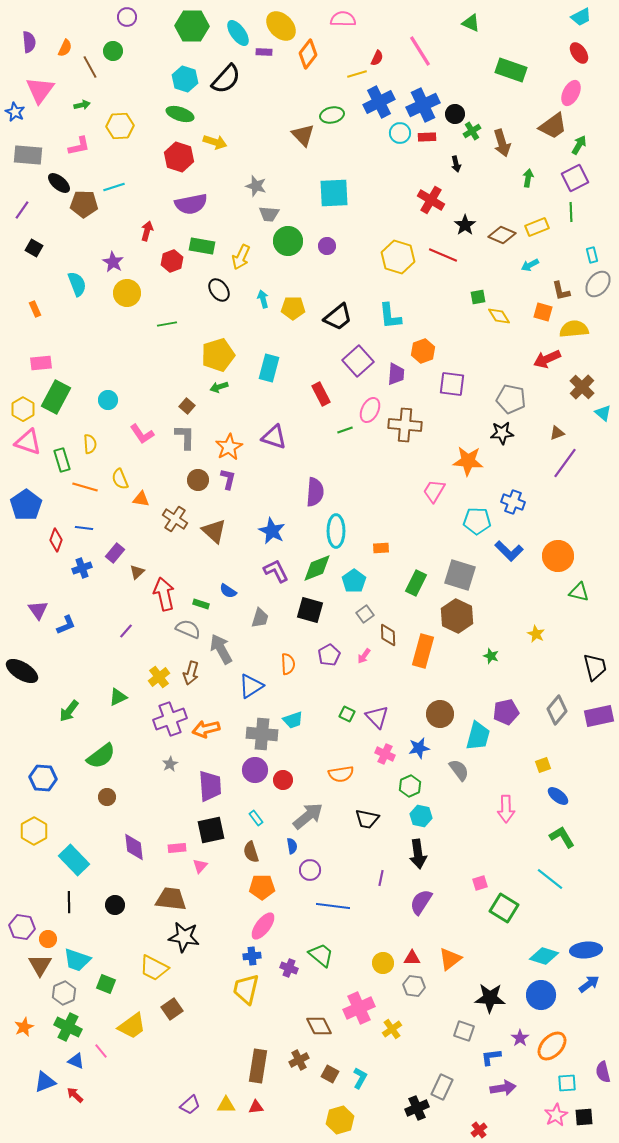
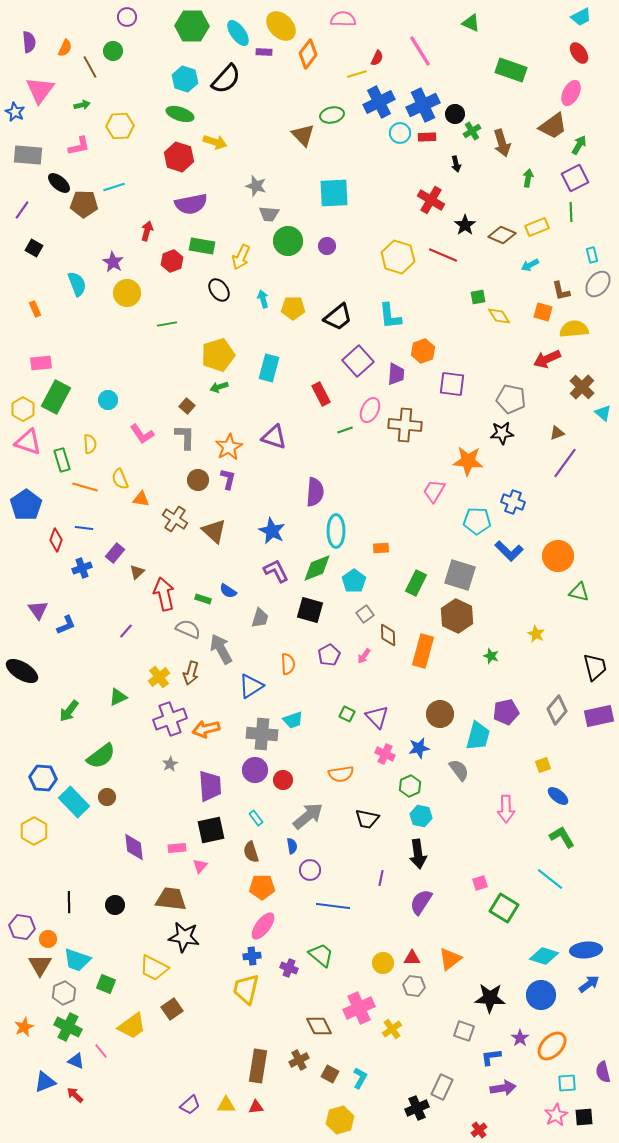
green rectangle at (201, 604): moved 2 px right, 5 px up
cyan rectangle at (74, 860): moved 58 px up
